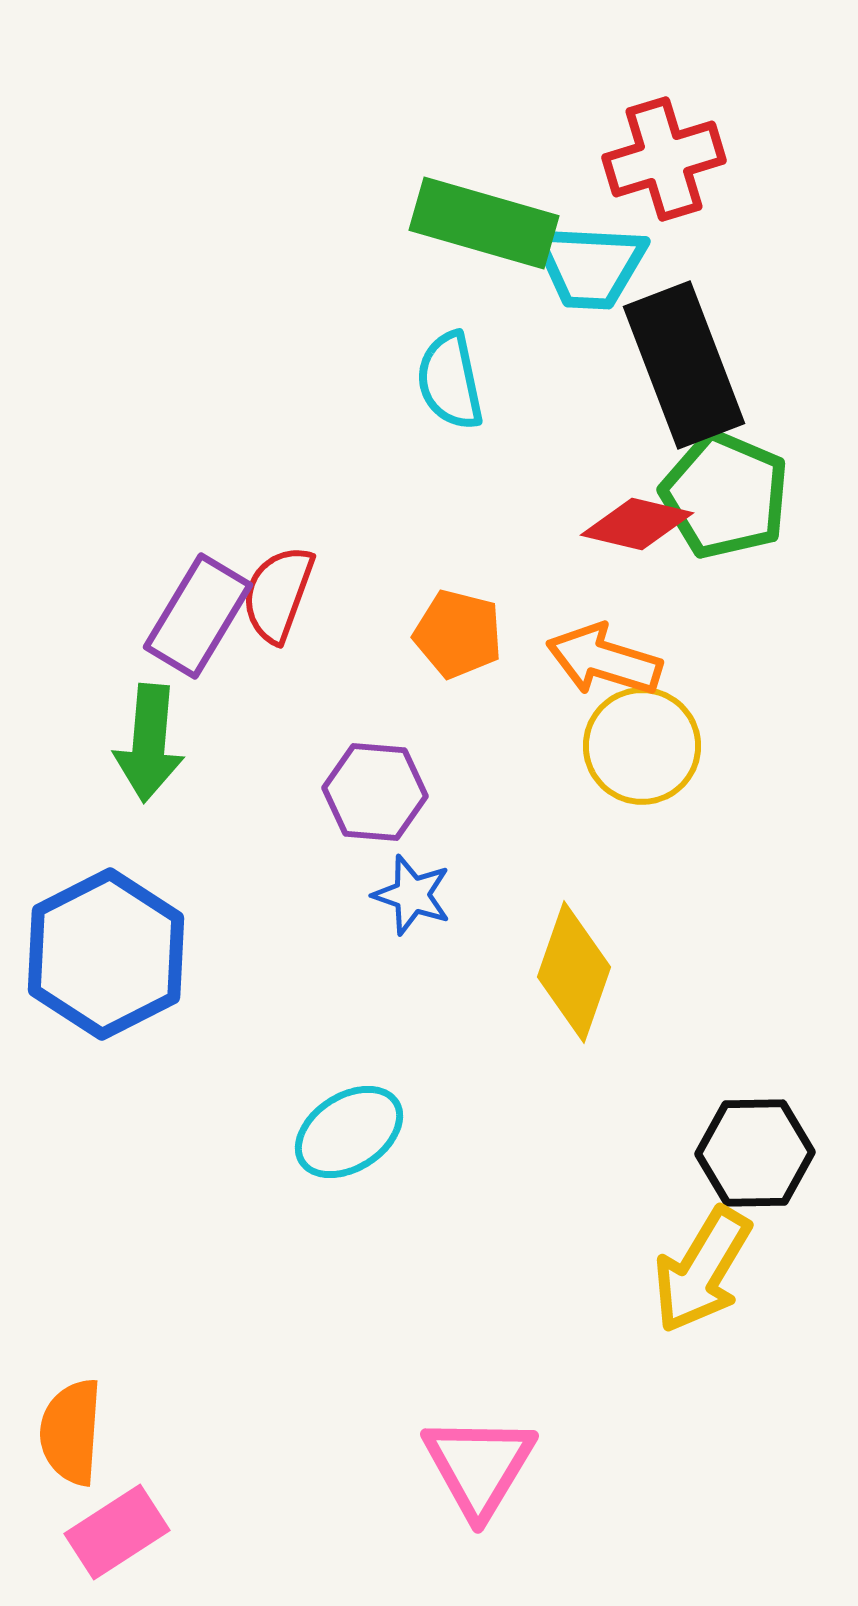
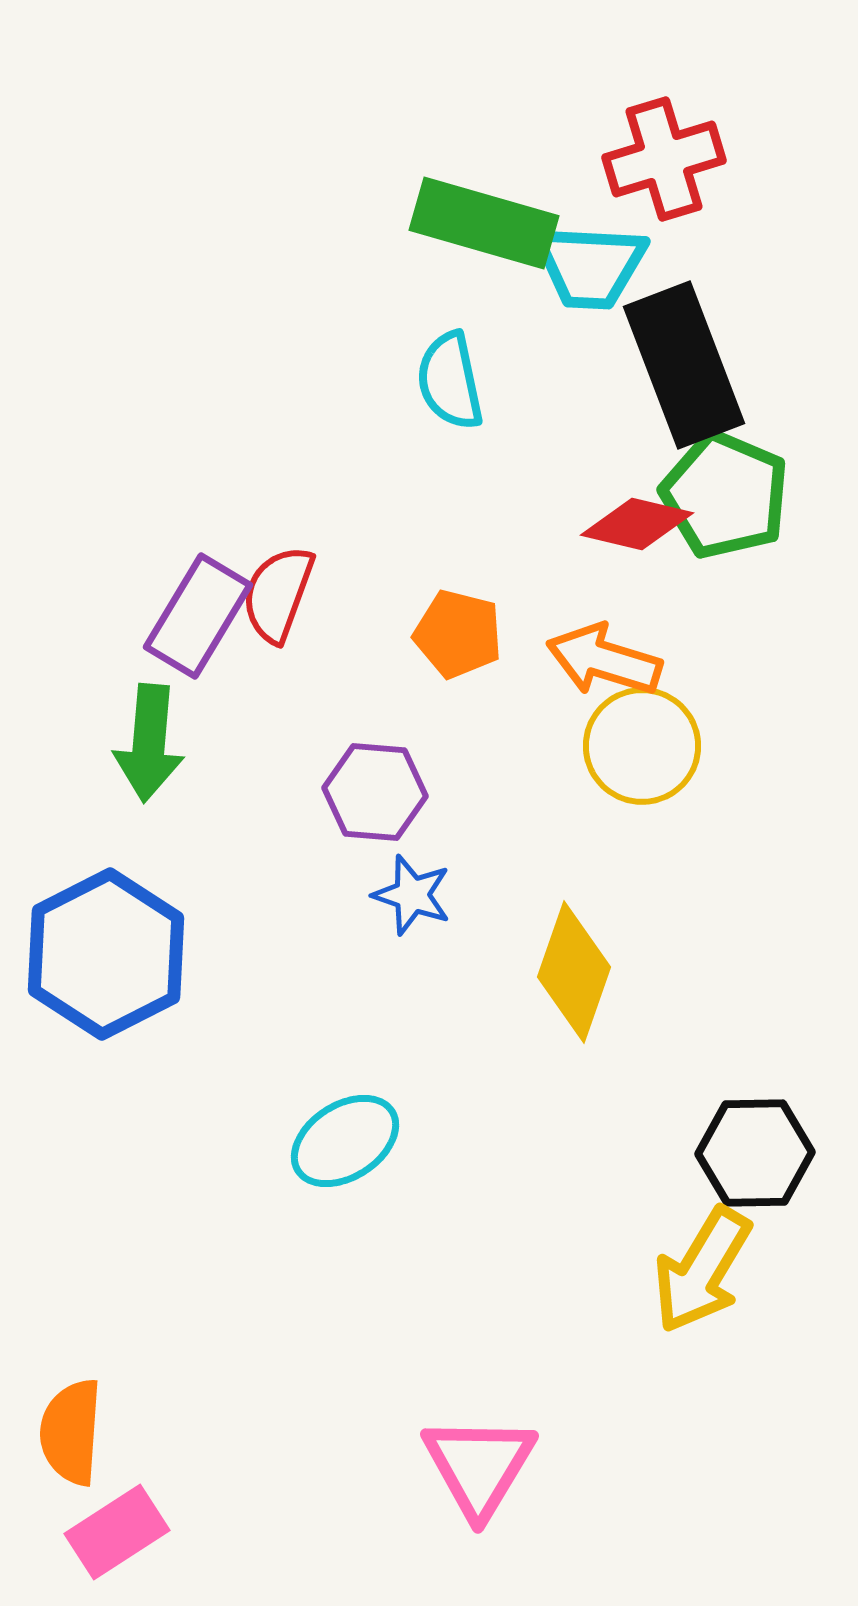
cyan ellipse: moved 4 px left, 9 px down
